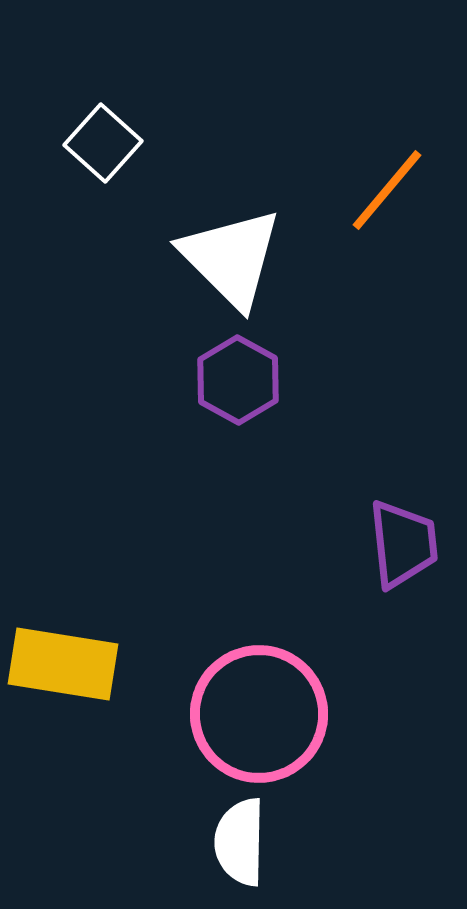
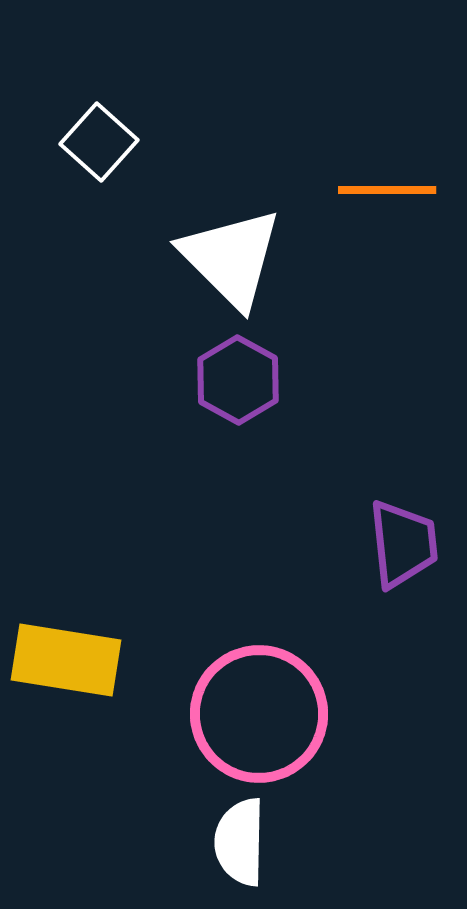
white square: moved 4 px left, 1 px up
orange line: rotated 50 degrees clockwise
yellow rectangle: moved 3 px right, 4 px up
